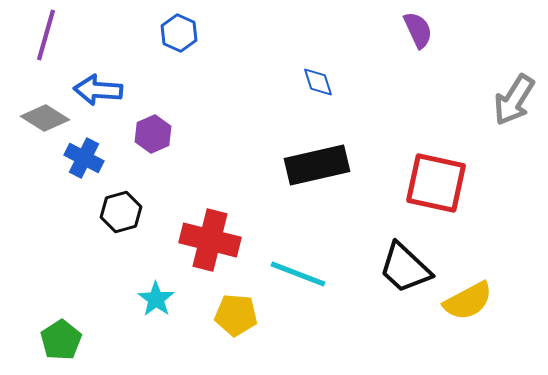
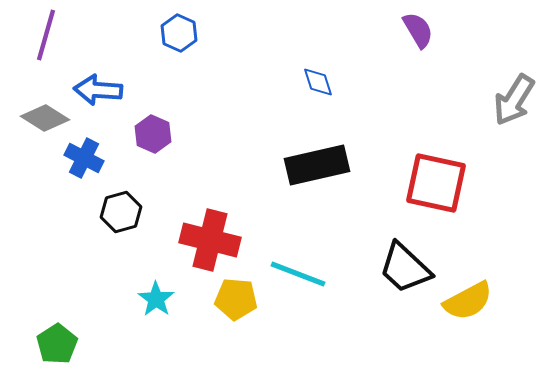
purple semicircle: rotated 6 degrees counterclockwise
purple hexagon: rotated 12 degrees counterclockwise
yellow pentagon: moved 16 px up
green pentagon: moved 4 px left, 4 px down
